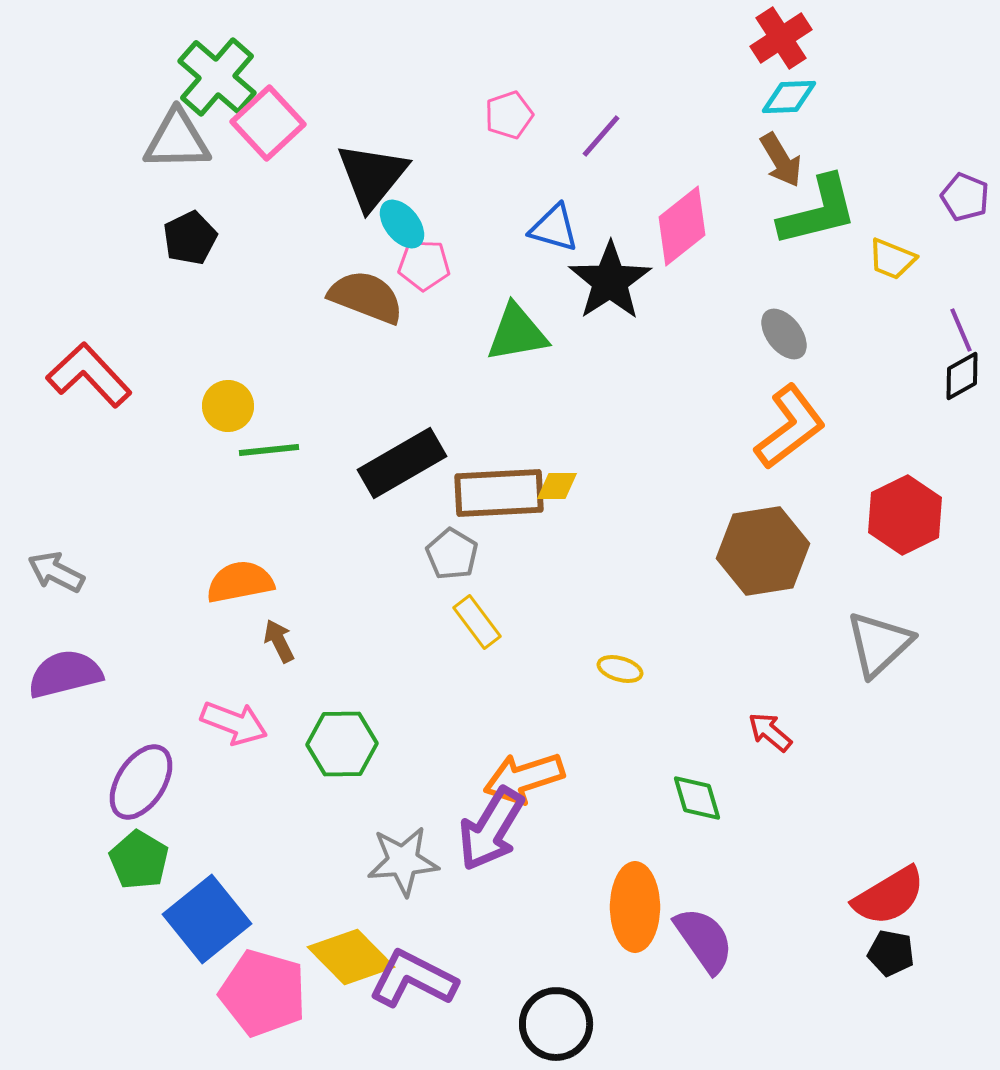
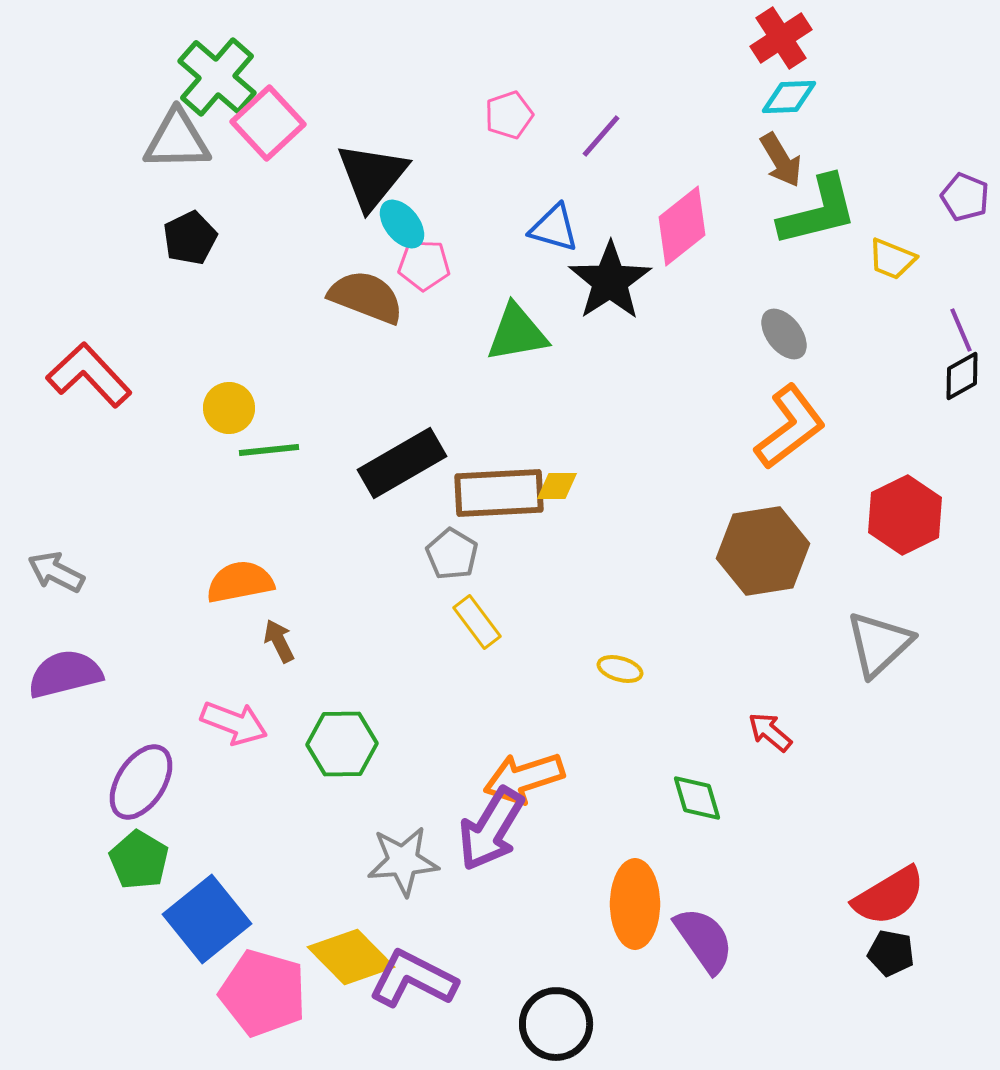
yellow circle at (228, 406): moved 1 px right, 2 px down
orange ellipse at (635, 907): moved 3 px up
